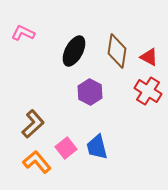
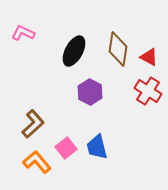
brown diamond: moved 1 px right, 2 px up
